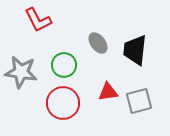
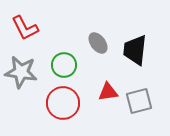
red L-shape: moved 13 px left, 8 px down
